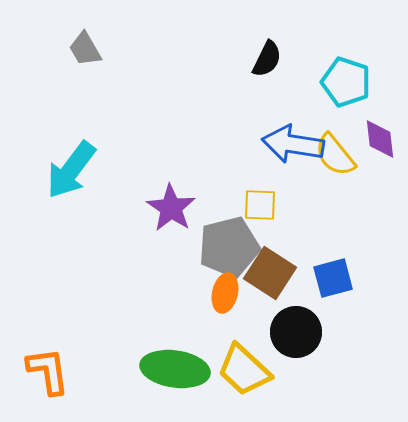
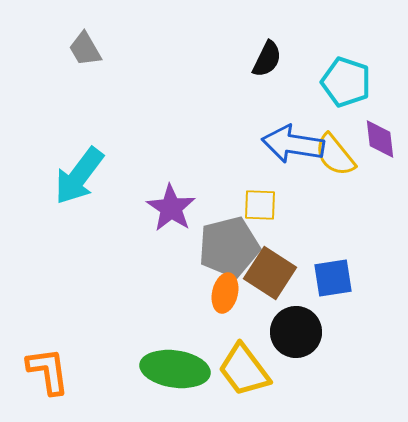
cyan arrow: moved 8 px right, 6 px down
blue square: rotated 6 degrees clockwise
yellow trapezoid: rotated 10 degrees clockwise
